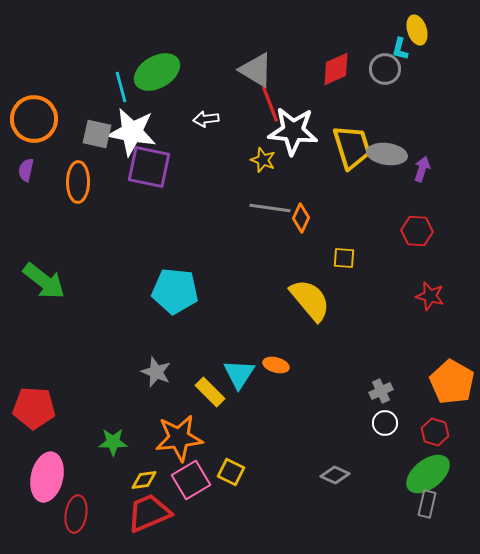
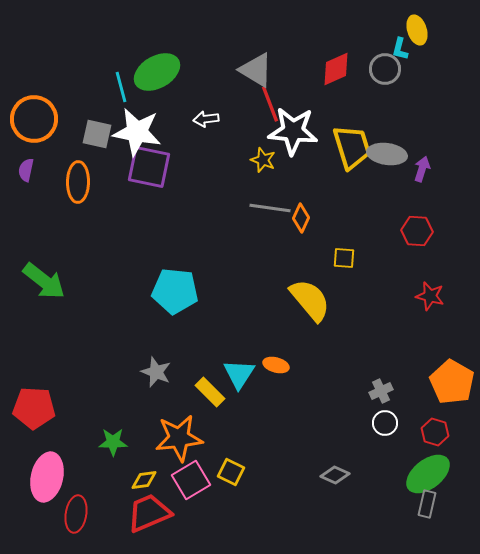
white star at (132, 132): moved 5 px right
